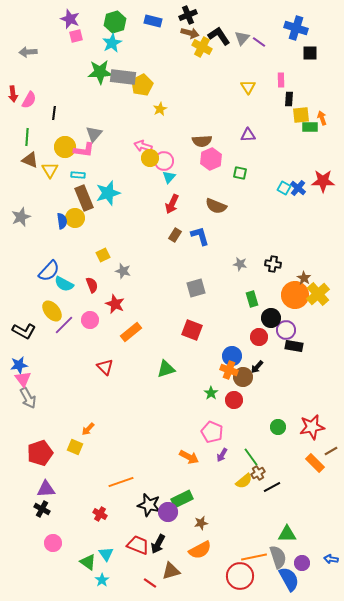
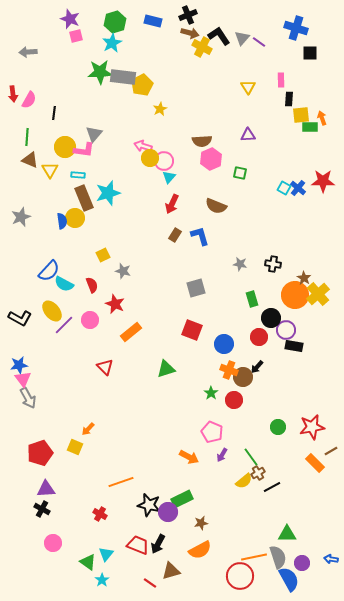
black L-shape at (24, 331): moved 4 px left, 13 px up
blue circle at (232, 356): moved 8 px left, 12 px up
cyan triangle at (106, 554): rotated 14 degrees clockwise
